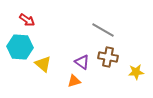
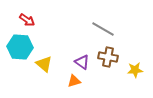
gray line: moved 1 px up
yellow triangle: moved 1 px right
yellow star: moved 1 px left, 2 px up
